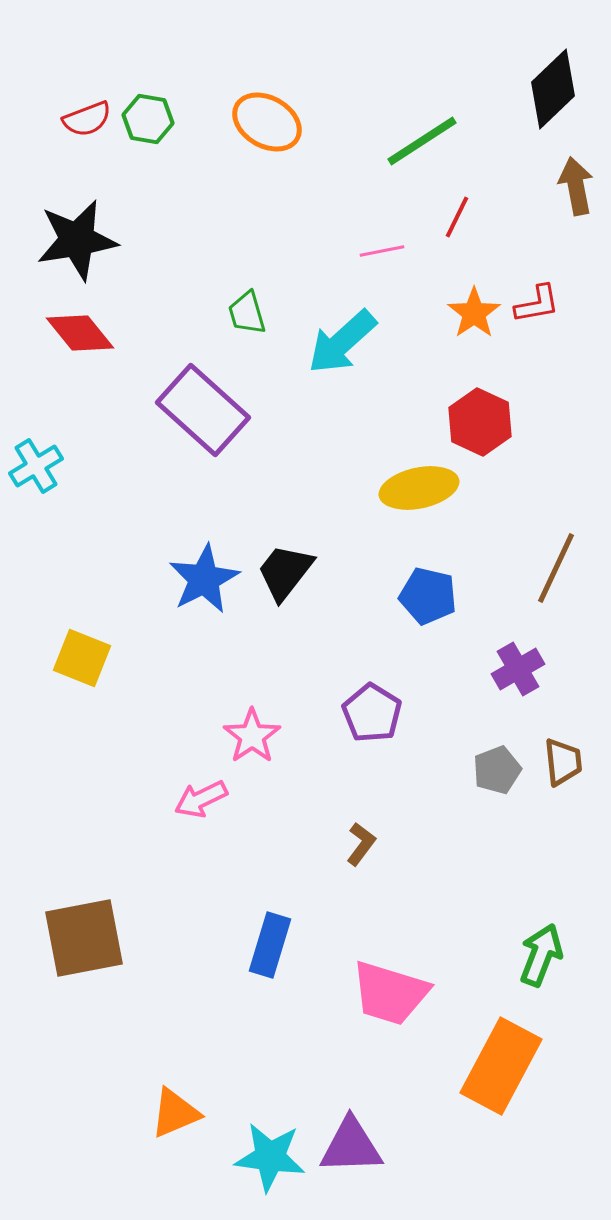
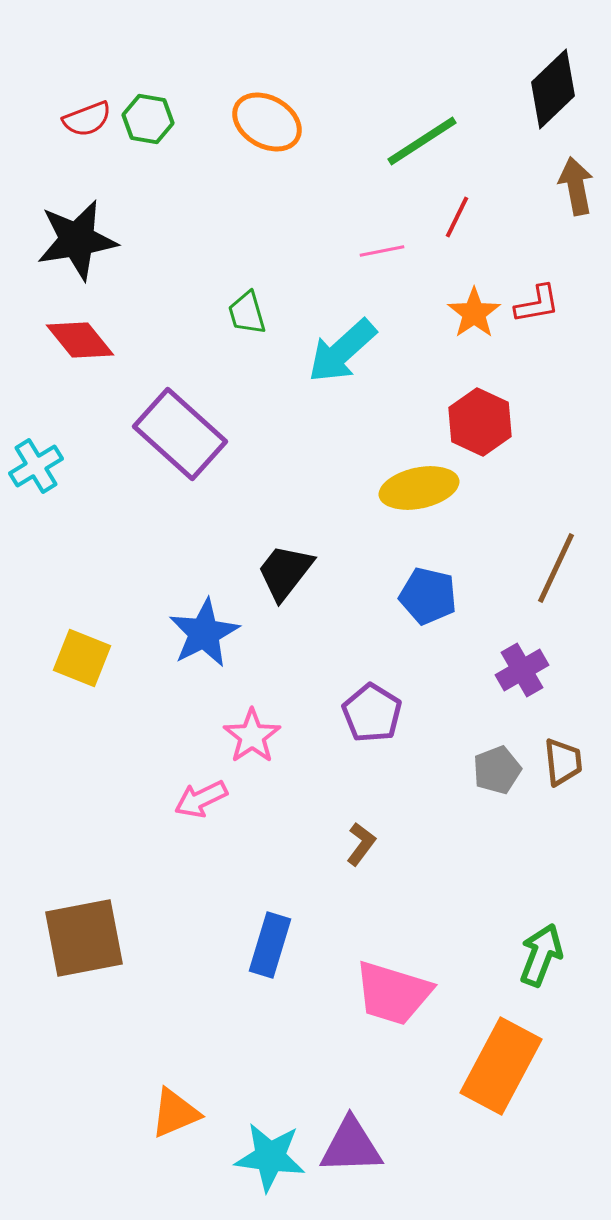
red diamond: moved 7 px down
cyan arrow: moved 9 px down
purple rectangle: moved 23 px left, 24 px down
blue star: moved 54 px down
purple cross: moved 4 px right, 1 px down
pink trapezoid: moved 3 px right
